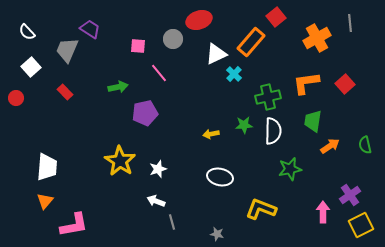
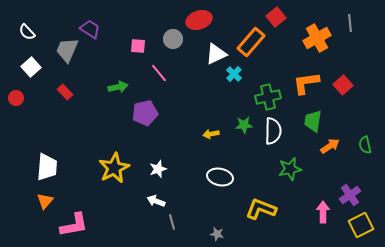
red square at (345, 84): moved 2 px left, 1 px down
yellow star at (120, 161): moved 6 px left, 7 px down; rotated 12 degrees clockwise
